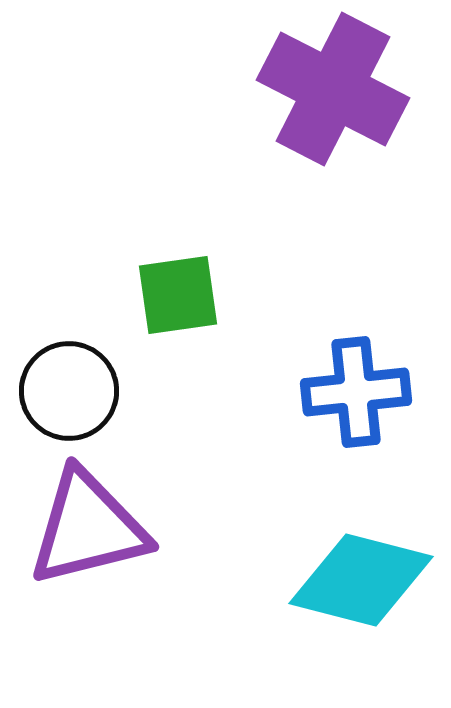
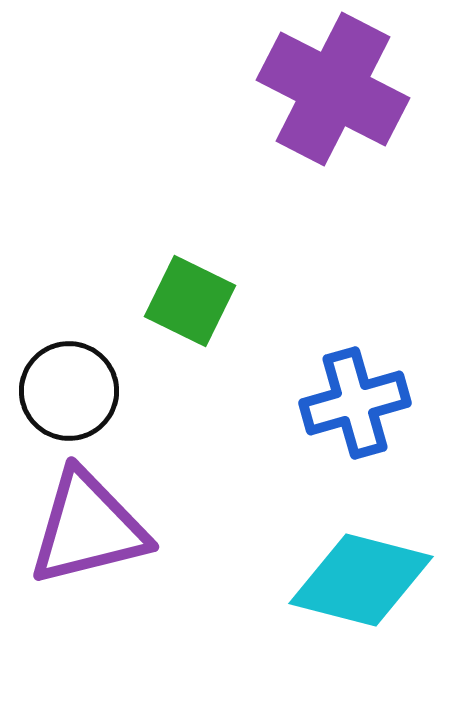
green square: moved 12 px right, 6 px down; rotated 34 degrees clockwise
blue cross: moved 1 px left, 11 px down; rotated 10 degrees counterclockwise
